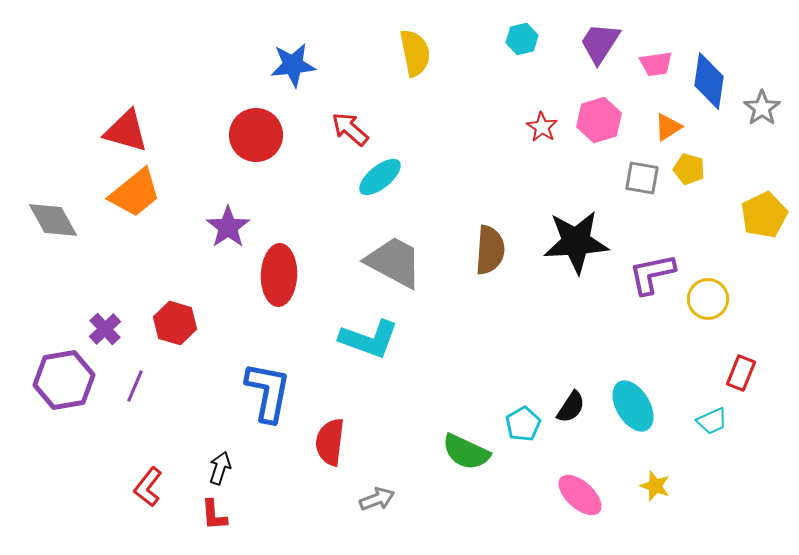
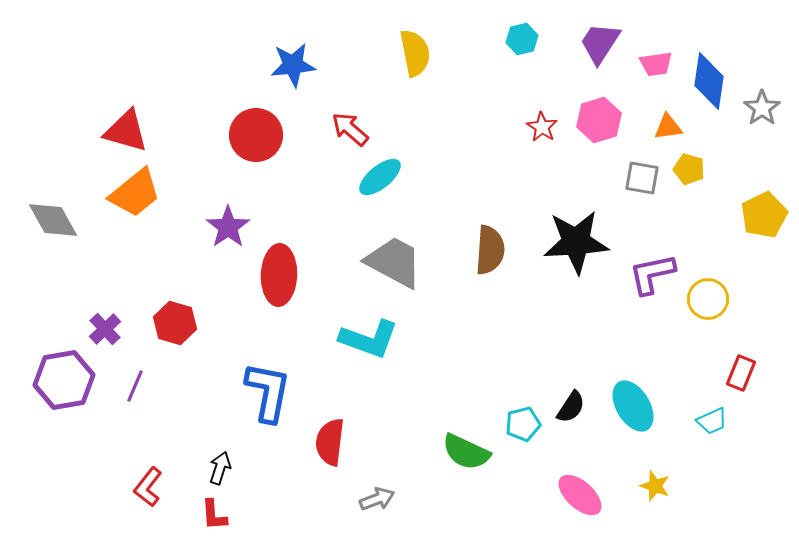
orange triangle at (668, 127): rotated 24 degrees clockwise
cyan pentagon at (523, 424): rotated 16 degrees clockwise
